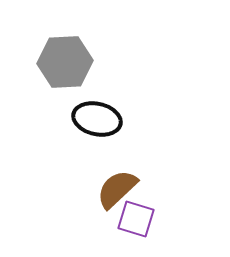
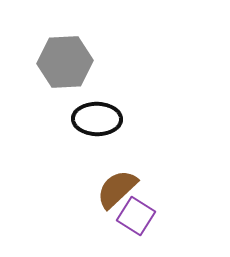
black ellipse: rotated 12 degrees counterclockwise
purple square: moved 3 px up; rotated 15 degrees clockwise
